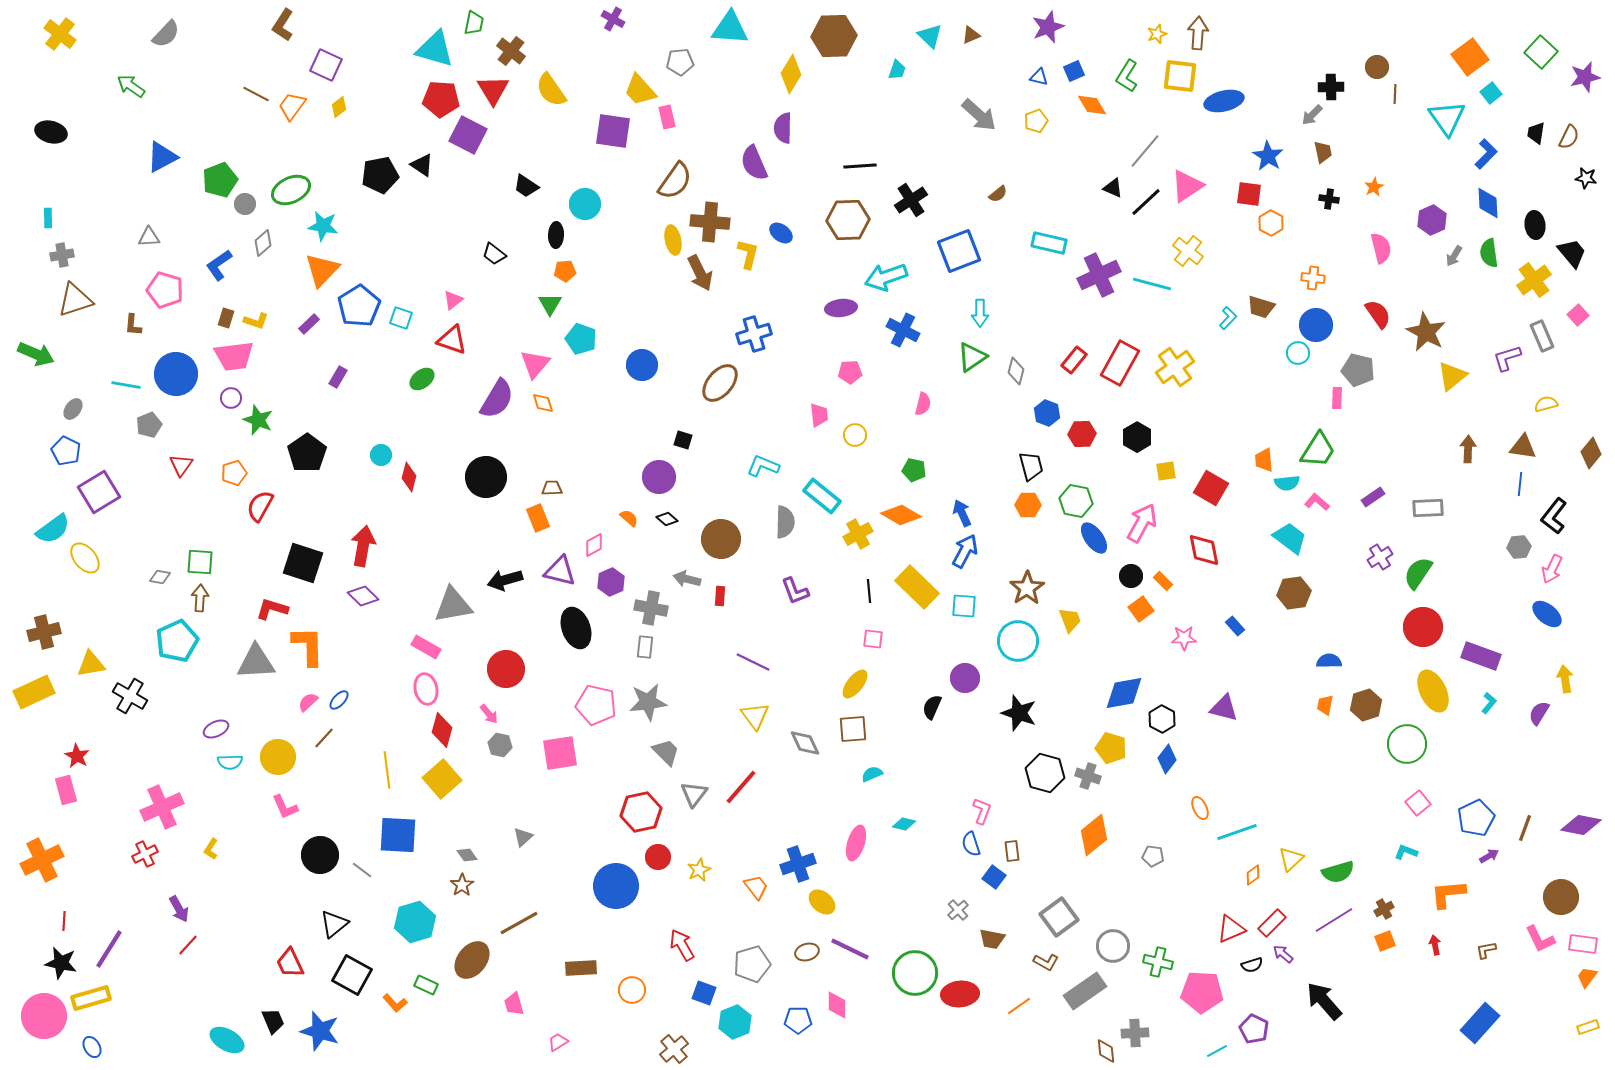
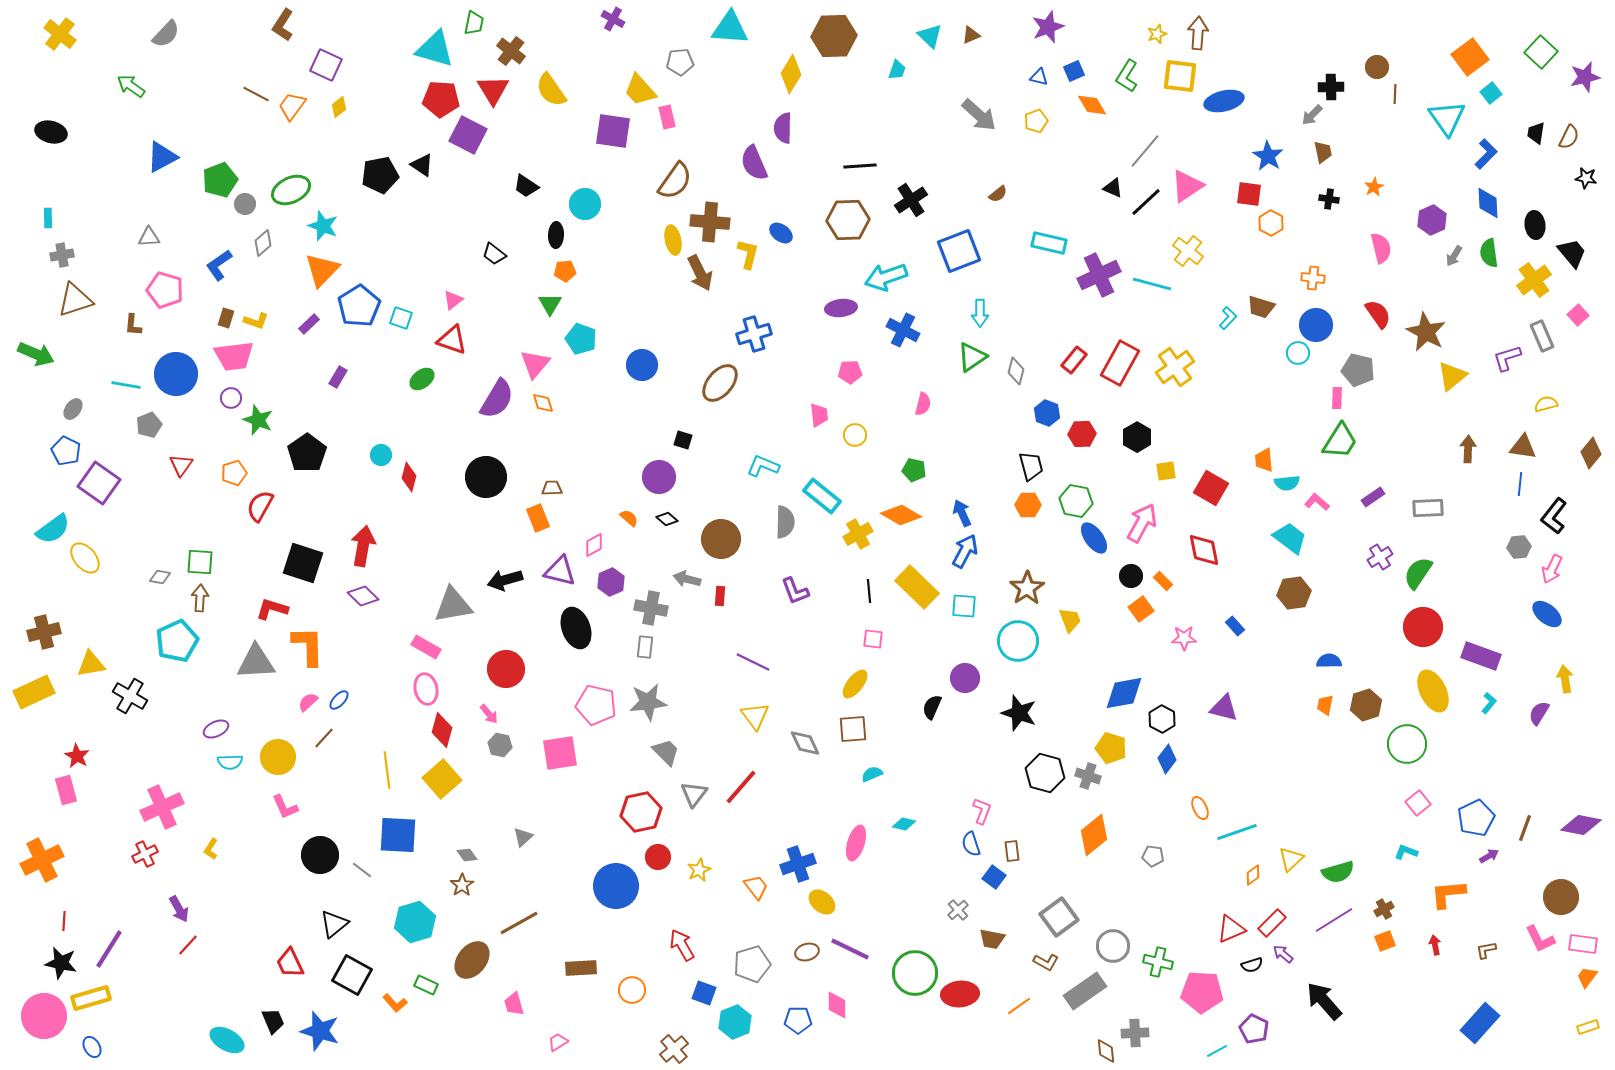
cyan star at (323, 226): rotated 12 degrees clockwise
green trapezoid at (1318, 450): moved 22 px right, 9 px up
purple square at (99, 492): moved 9 px up; rotated 24 degrees counterclockwise
